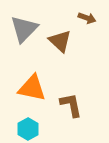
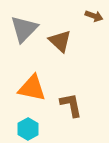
brown arrow: moved 7 px right, 2 px up
